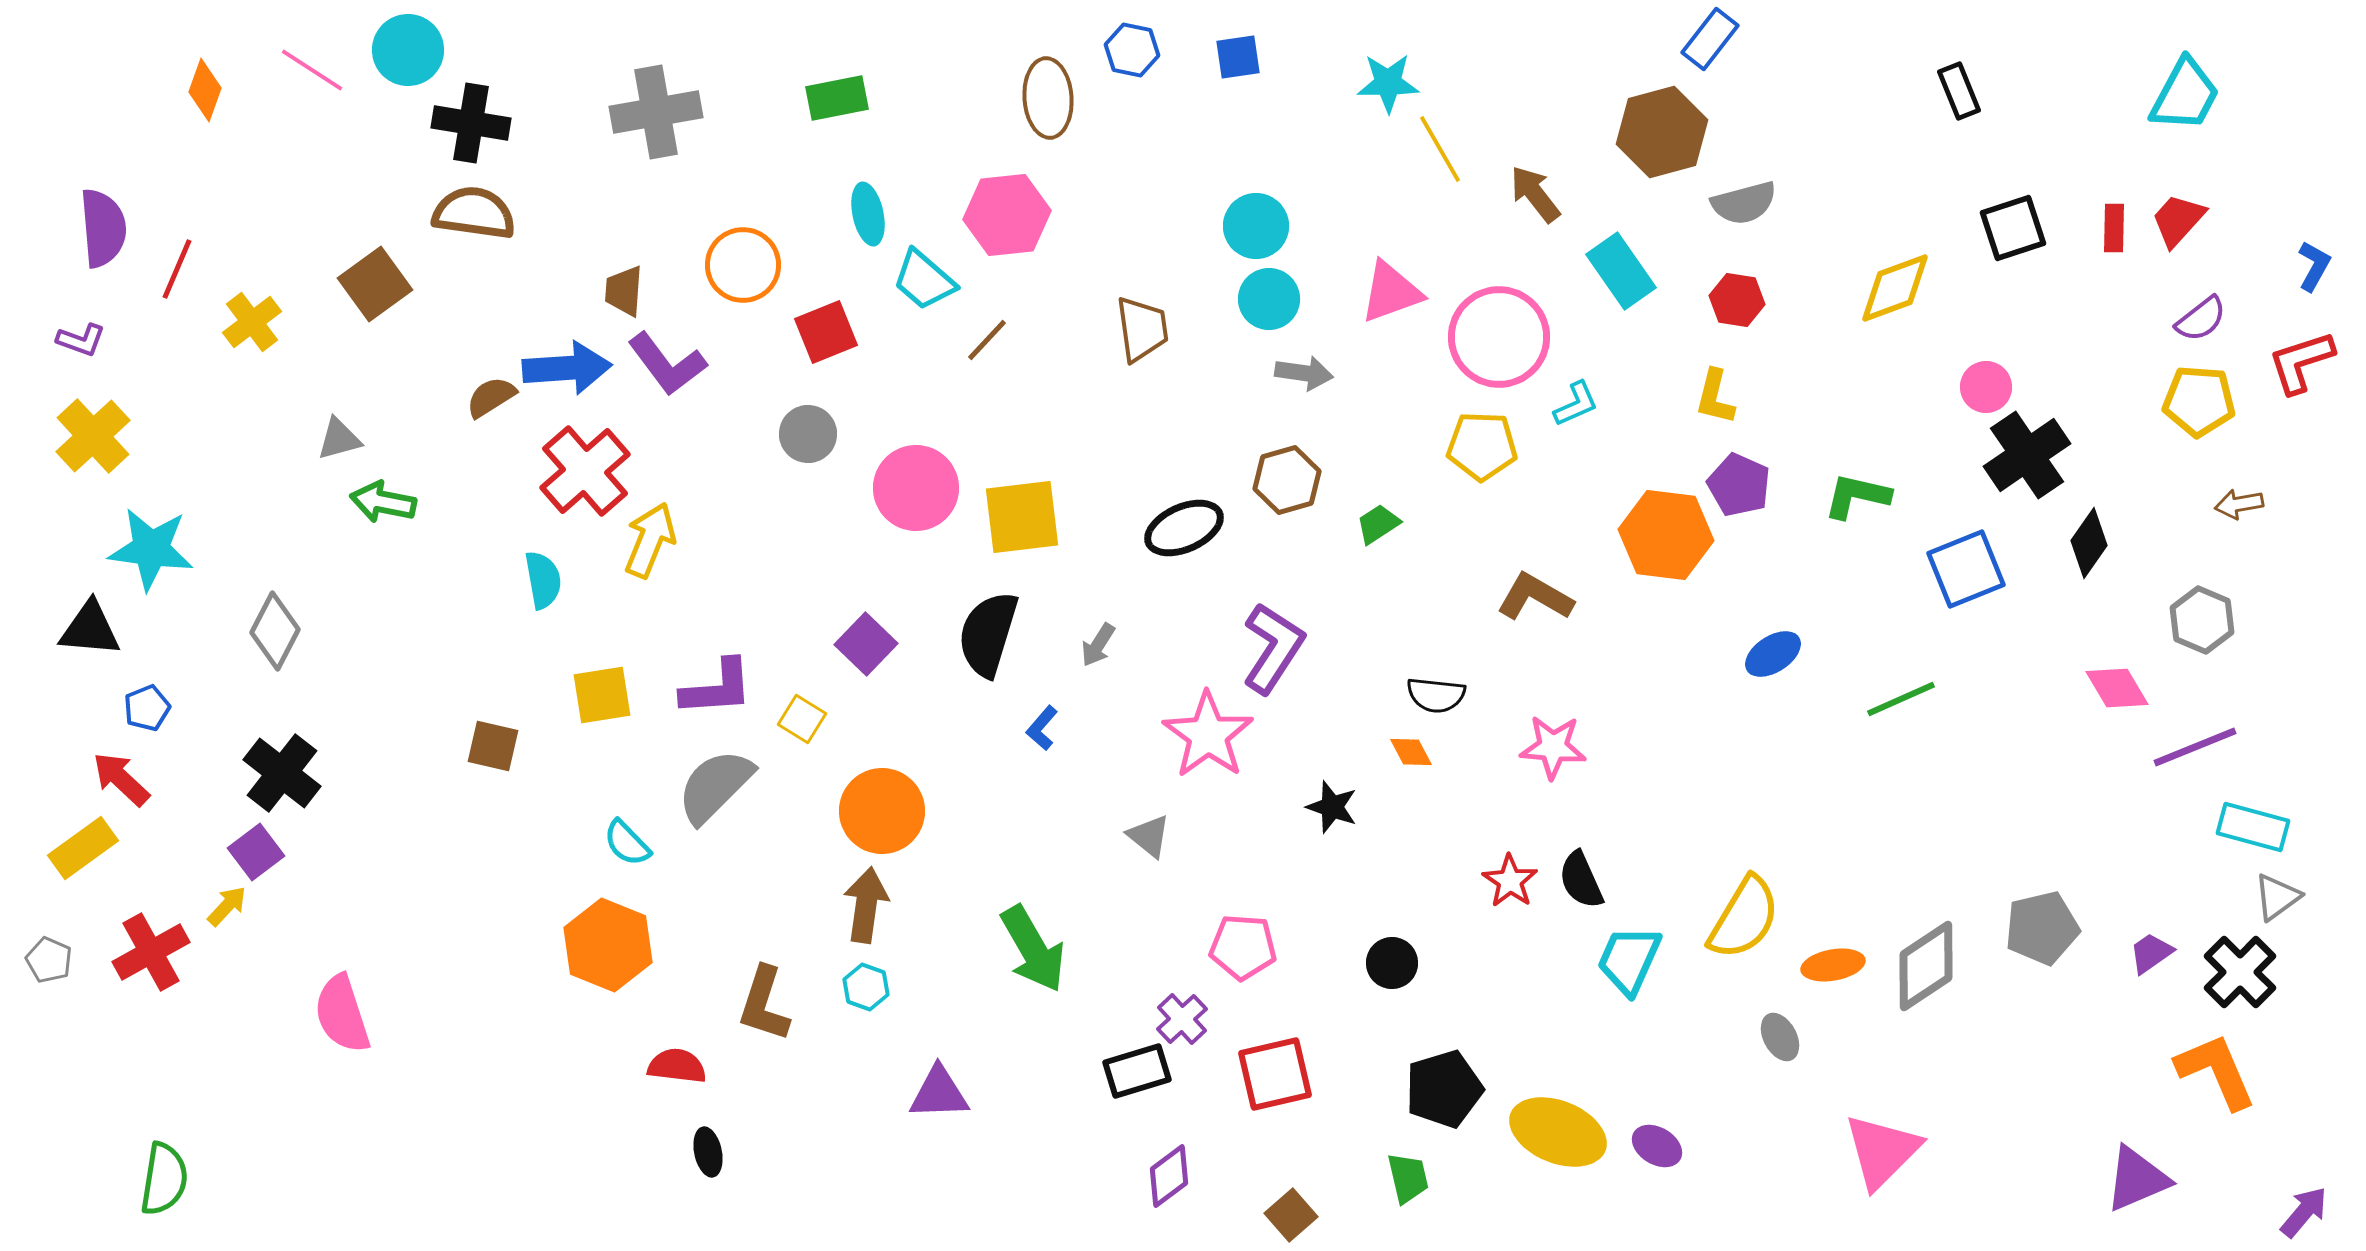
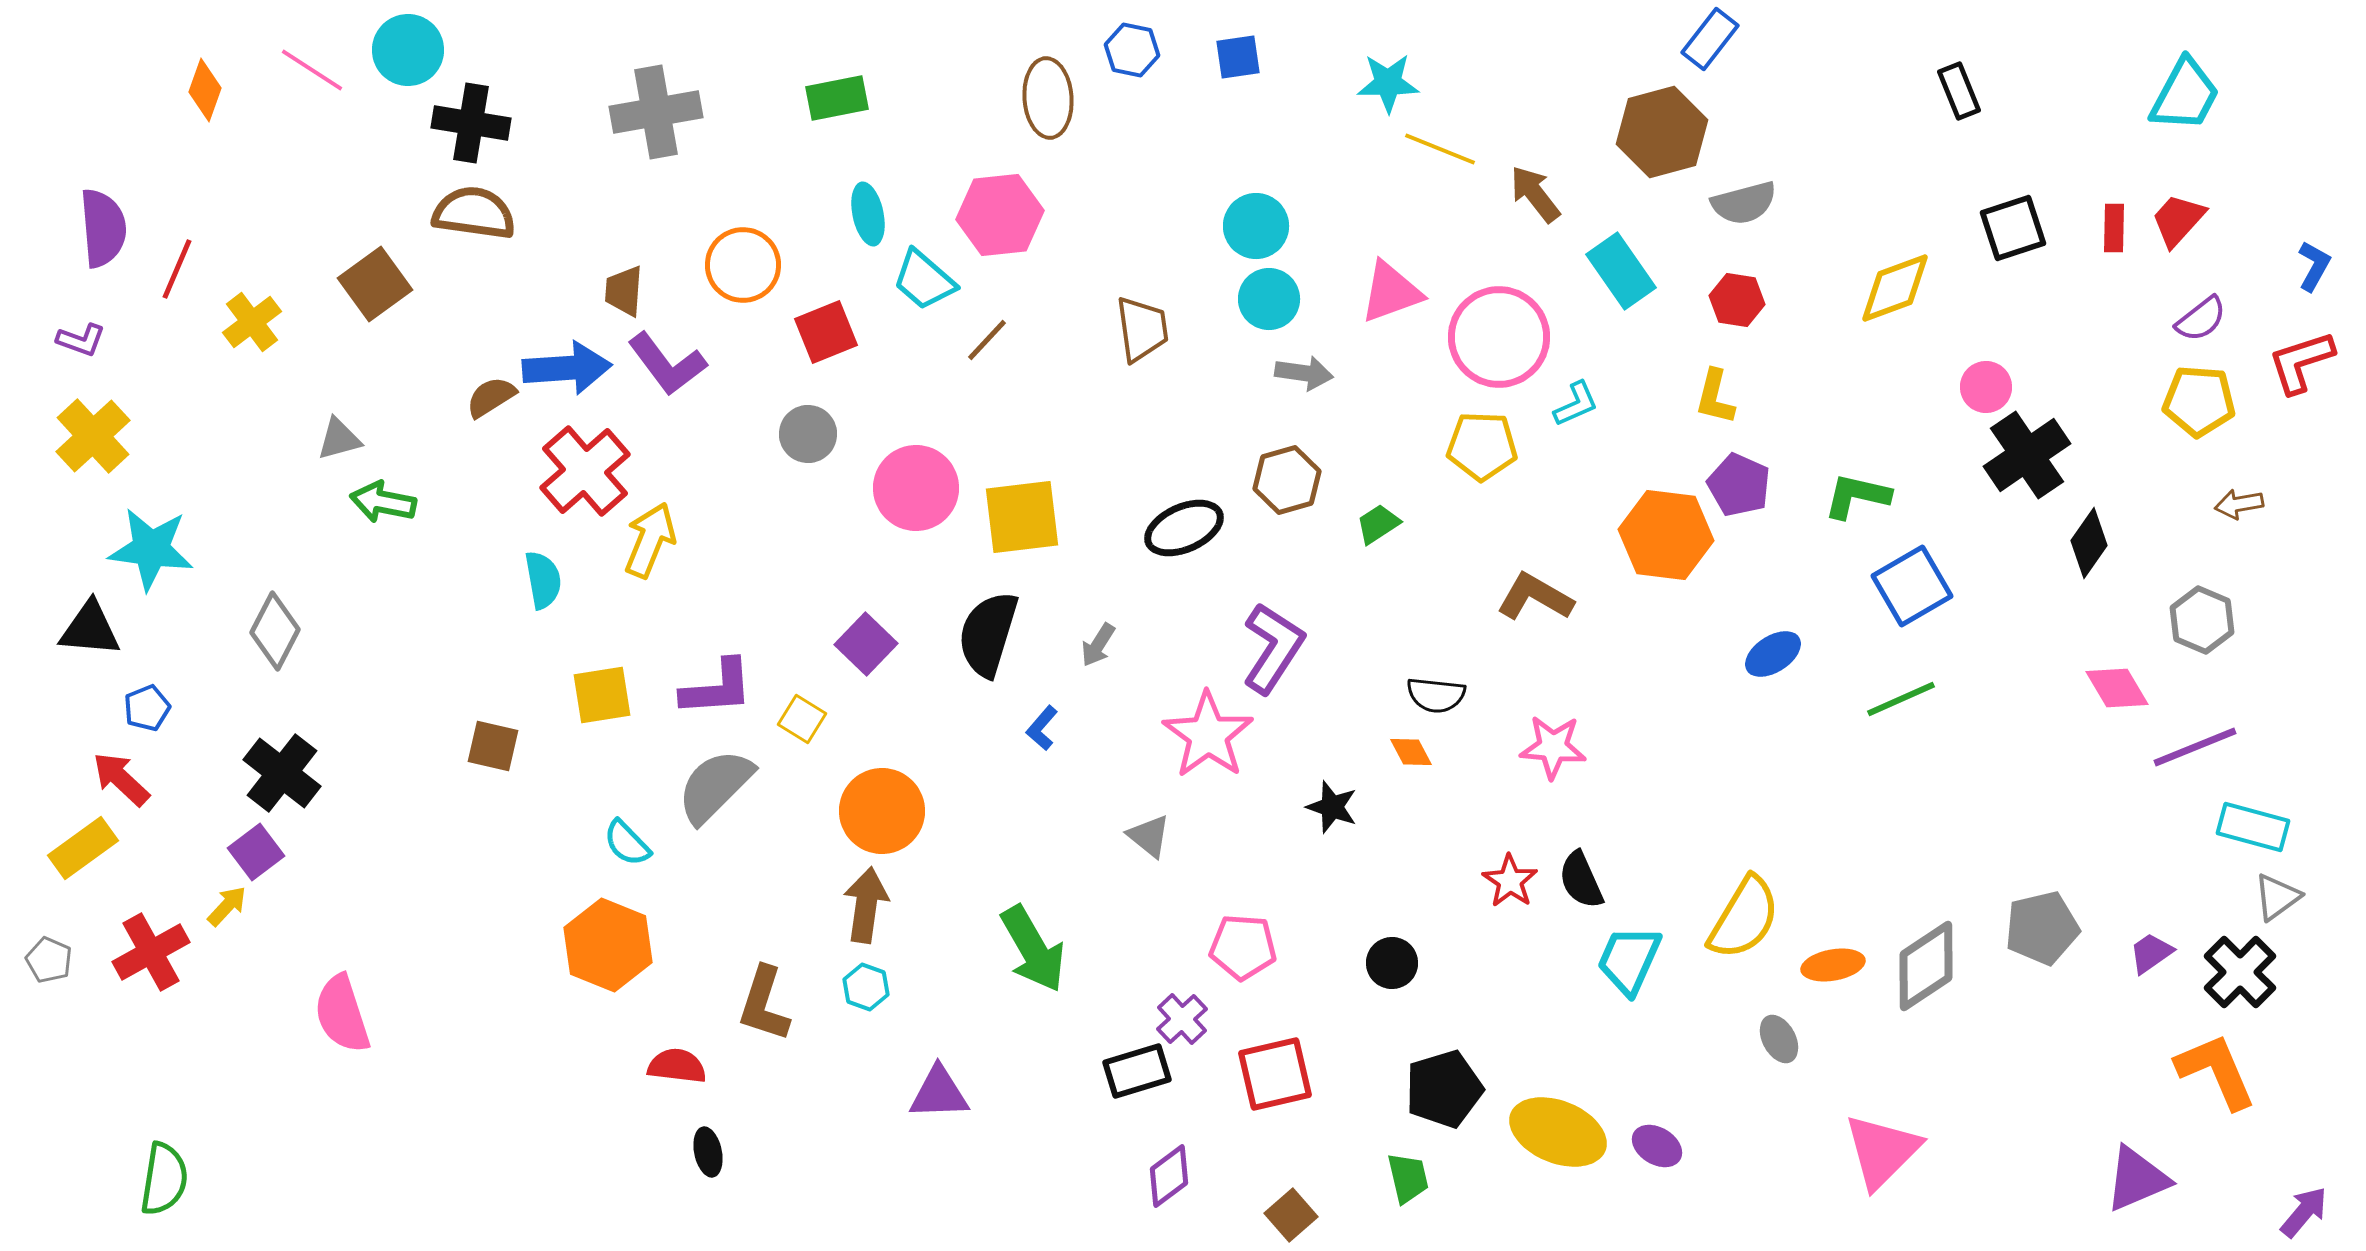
yellow line at (1440, 149): rotated 38 degrees counterclockwise
pink hexagon at (1007, 215): moved 7 px left
blue square at (1966, 569): moved 54 px left, 17 px down; rotated 8 degrees counterclockwise
gray ellipse at (1780, 1037): moved 1 px left, 2 px down
